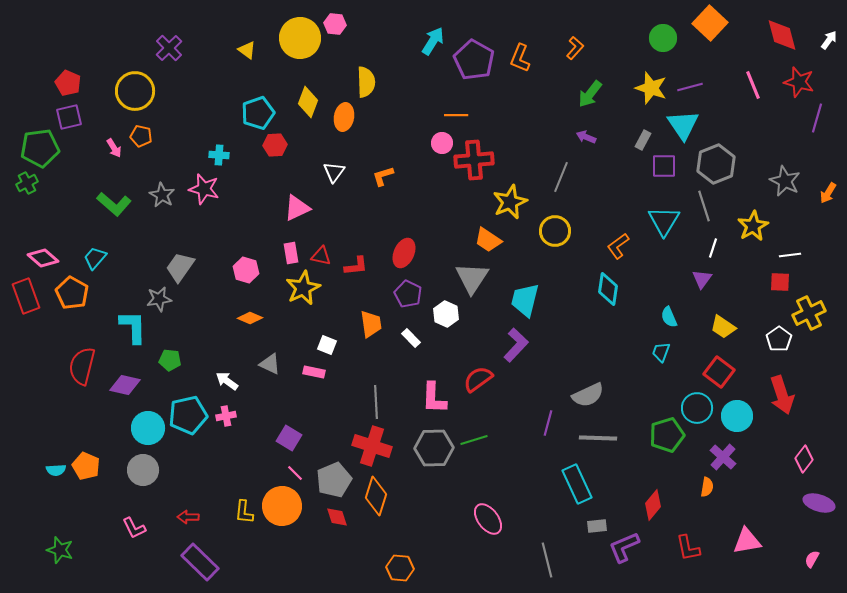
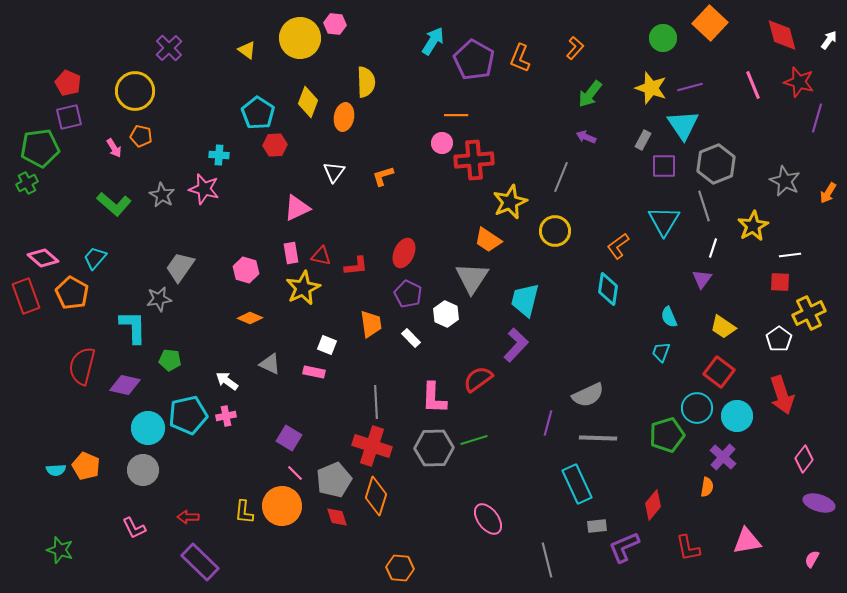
cyan pentagon at (258, 113): rotated 20 degrees counterclockwise
